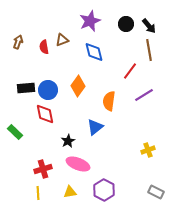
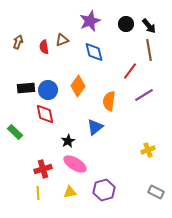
pink ellipse: moved 3 px left; rotated 10 degrees clockwise
purple hexagon: rotated 15 degrees clockwise
